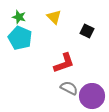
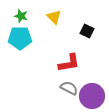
green star: moved 2 px right, 1 px up
cyan pentagon: rotated 25 degrees counterclockwise
red L-shape: moved 5 px right; rotated 10 degrees clockwise
